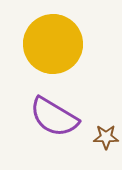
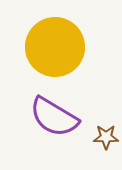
yellow circle: moved 2 px right, 3 px down
